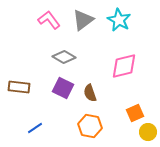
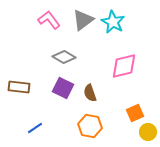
cyan star: moved 6 px left, 2 px down
